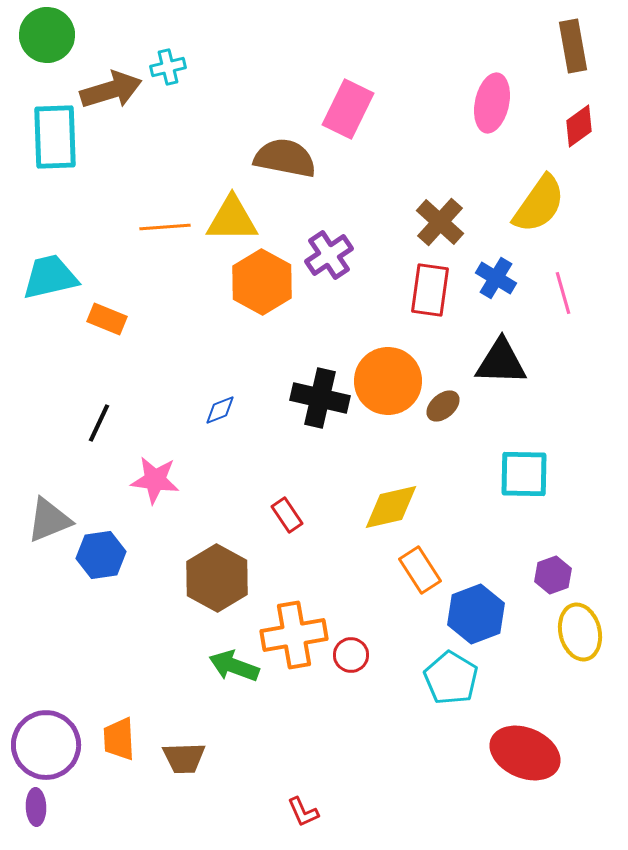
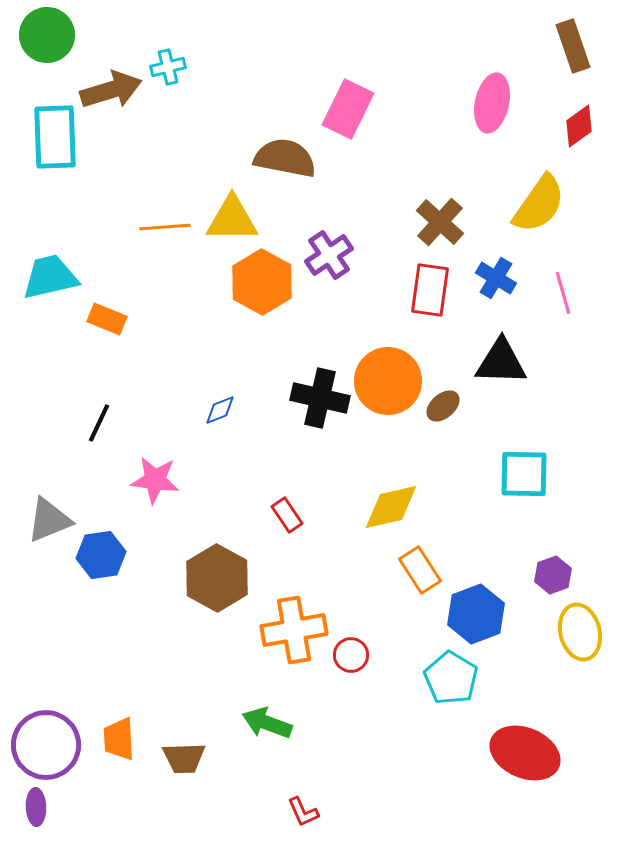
brown rectangle at (573, 46): rotated 9 degrees counterclockwise
orange cross at (294, 635): moved 5 px up
green arrow at (234, 666): moved 33 px right, 57 px down
